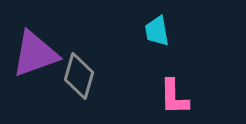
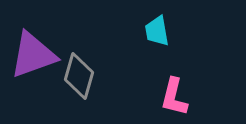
purple triangle: moved 2 px left, 1 px down
pink L-shape: rotated 15 degrees clockwise
